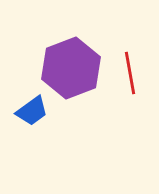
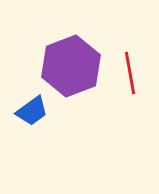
purple hexagon: moved 2 px up
